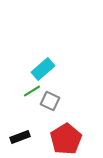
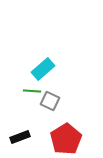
green line: rotated 36 degrees clockwise
